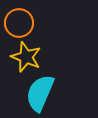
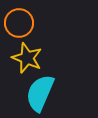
yellow star: moved 1 px right, 1 px down
